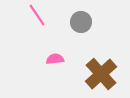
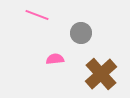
pink line: rotated 35 degrees counterclockwise
gray circle: moved 11 px down
